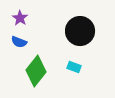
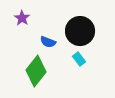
purple star: moved 2 px right
blue semicircle: moved 29 px right
cyan rectangle: moved 5 px right, 8 px up; rotated 32 degrees clockwise
